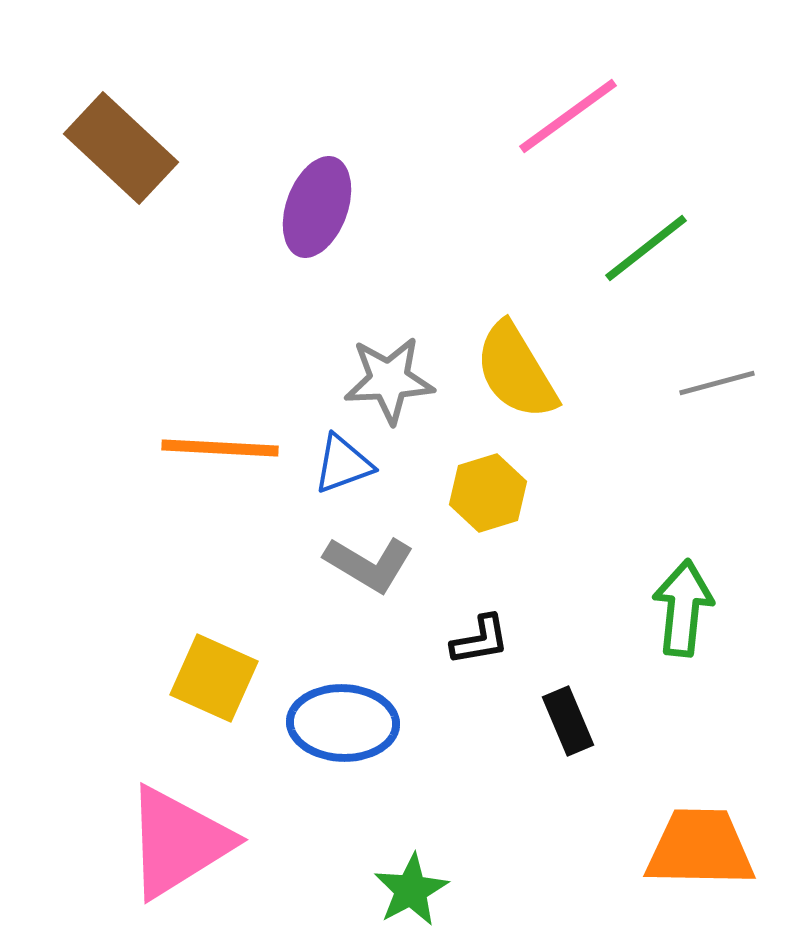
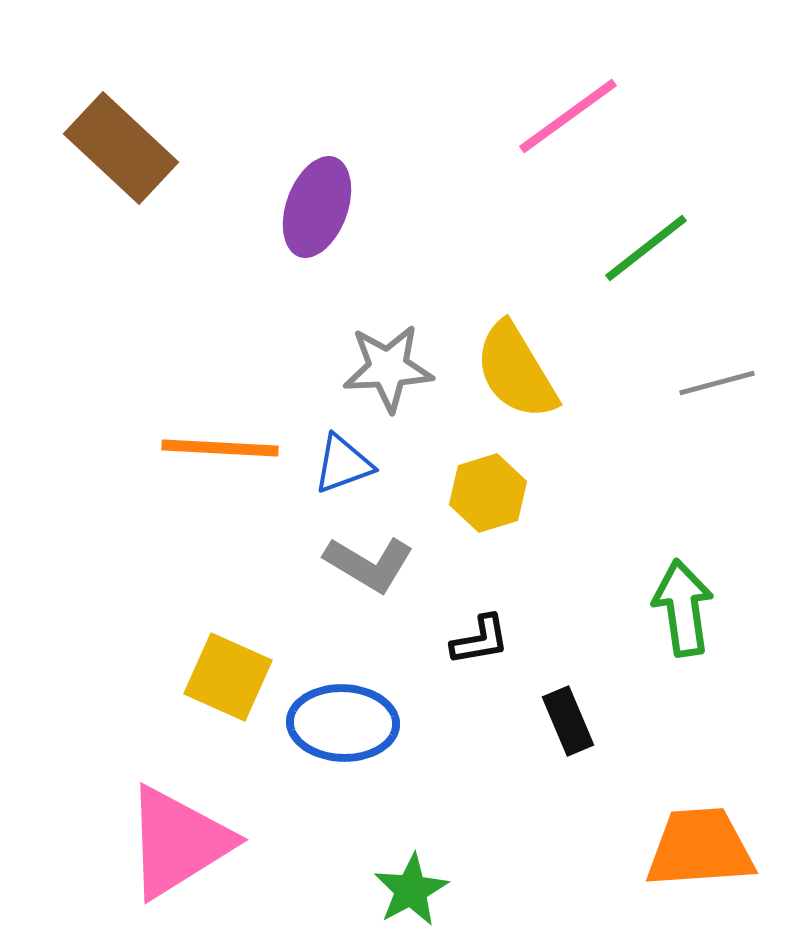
gray star: moved 1 px left, 12 px up
green arrow: rotated 14 degrees counterclockwise
yellow square: moved 14 px right, 1 px up
orange trapezoid: rotated 5 degrees counterclockwise
